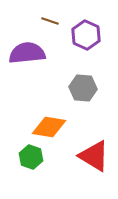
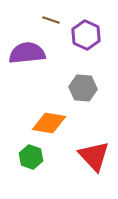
brown line: moved 1 px right, 1 px up
orange diamond: moved 4 px up
red triangle: rotated 16 degrees clockwise
